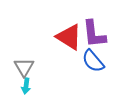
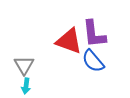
red triangle: moved 4 px down; rotated 12 degrees counterclockwise
gray triangle: moved 2 px up
